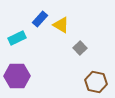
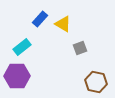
yellow triangle: moved 2 px right, 1 px up
cyan rectangle: moved 5 px right, 9 px down; rotated 12 degrees counterclockwise
gray square: rotated 24 degrees clockwise
